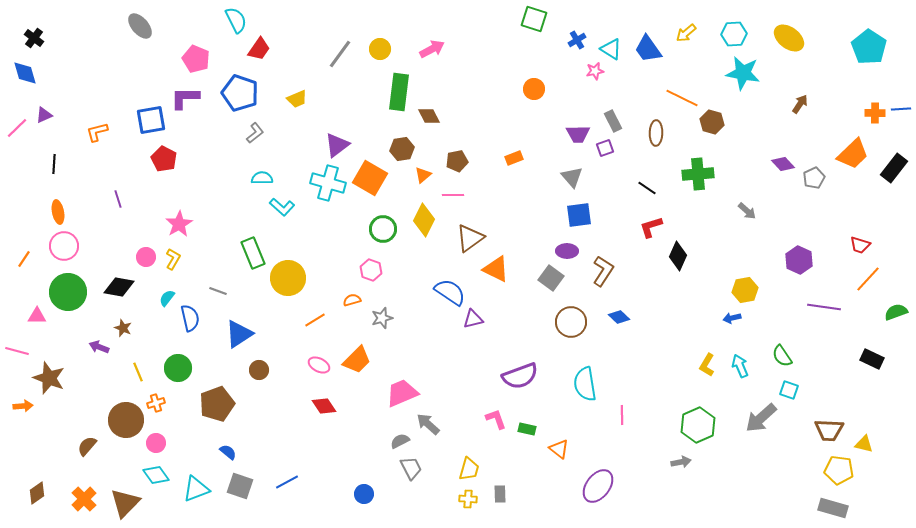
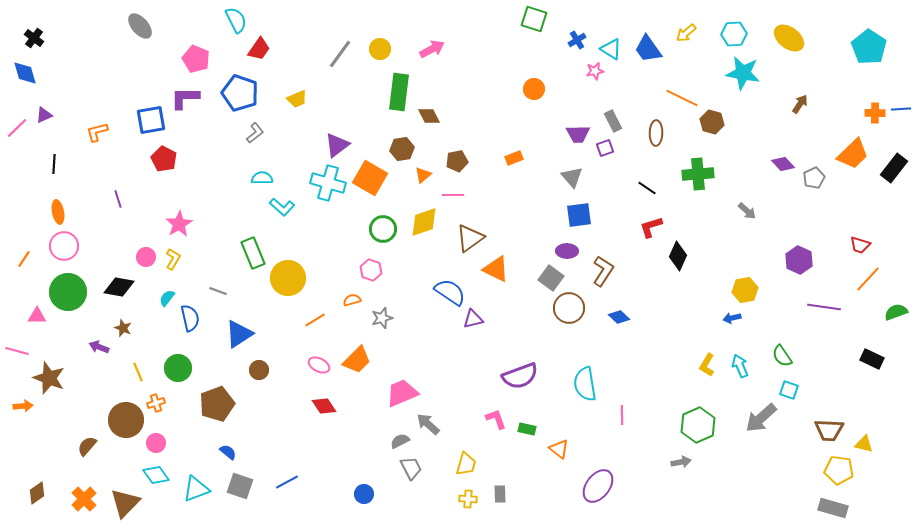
yellow diamond at (424, 220): moved 2 px down; rotated 44 degrees clockwise
brown circle at (571, 322): moved 2 px left, 14 px up
yellow trapezoid at (469, 469): moved 3 px left, 5 px up
